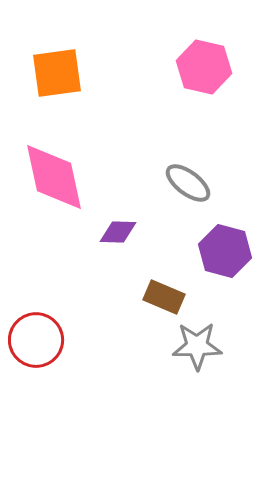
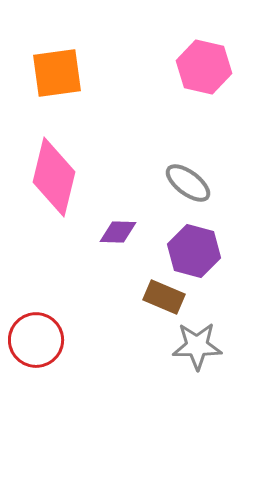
pink diamond: rotated 26 degrees clockwise
purple hexagon: moved 31 px left
